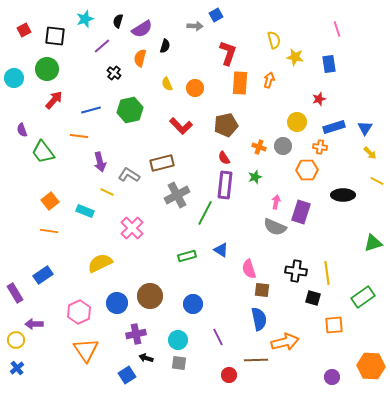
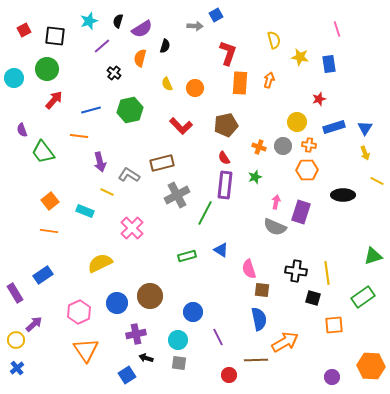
cyan star at (85, 19): moved 4 px right, 2 px down
yellow star at (295, 57): moved 5 px right
orange cross at (320, 147): moved 11 px left, 2 px up
yellow arrow at (370, 153): moved 5 px left; rotated 24 degrees clockwise
green triangle at (373, 243): moved 13 px down
blue circle at (193, 304): moved 8 px down
purple arrow at (34, 324): rotated 138 degrees clockwise
orange arrow at (285, 342): rotated 16 degrees counterclockwise
